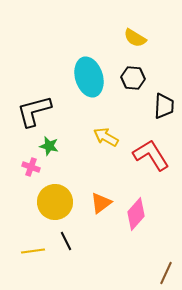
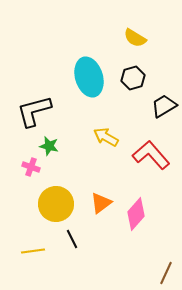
black hexagon: rotated 20 degrees counterclockwise
black trapezoid: rotated 124 degrees counterclockwise
red L-shape: rotated 9 degrees counterclockwise
yellow circle: moved 1 px right, 2 px down
black line: moved 6 px right, 2 px up
